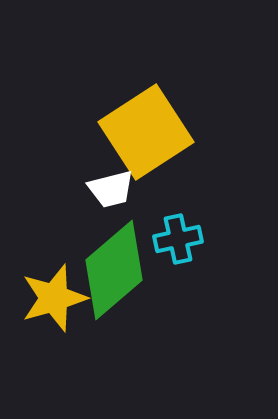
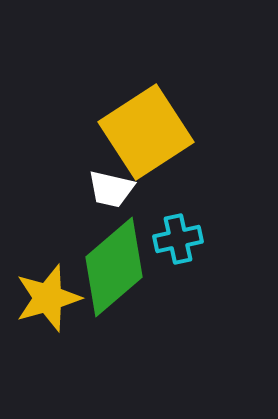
white trapezoid: rotated 27 degrees clockwise
green diamond: moved 3 px up
yellow star: moved 6 px left
